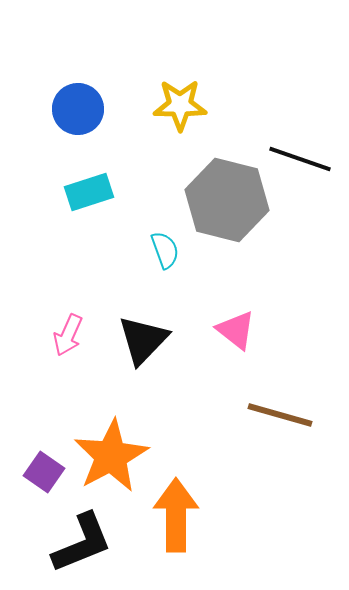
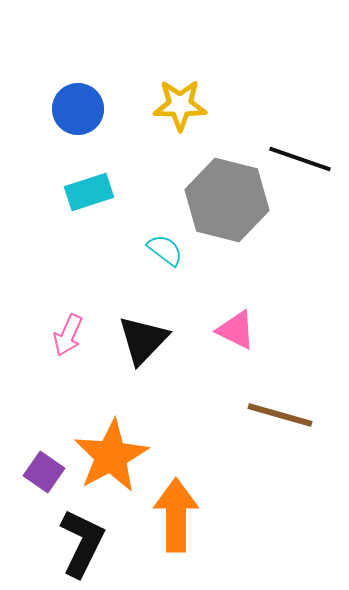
cyan semicircle: rotated 33 degrees counterclockwise
pink triangle: rotated 12 degrees counterclockwise
black L-shape: rotated 42 degrees counterclockwise
